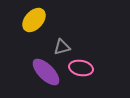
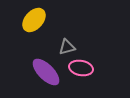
gray triangle: moved 5 px right
